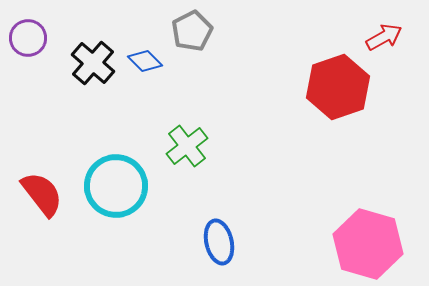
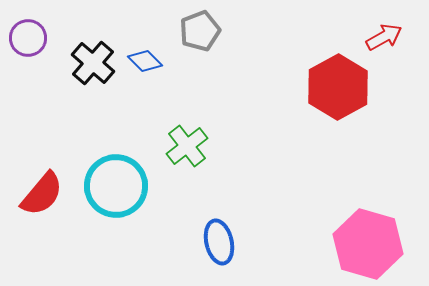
gray pentagon: moved 8 px right; rotated 6 degrees clockwise
red hexagon: rotated 10 degrees counterclockwise
red semicircle: rotated 78 degrees clockwise
